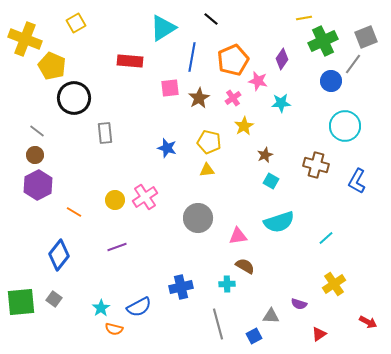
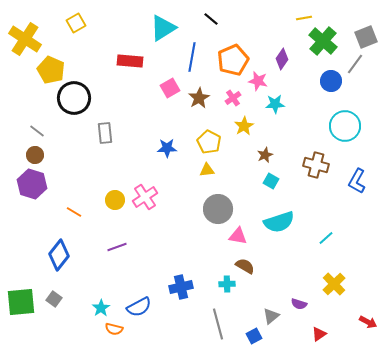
yellow cross at (25, 39): rotated 12 degrees clockwise
green cross at (323, 41): rotated 24 degrees counterclockwise
gray line at (353, 64): moved 2 px right
yellow pentagon at (52, 66): moved 1 px left, 4 px down
pink square at (170, 88): rotated 24 degrees counterclockwise
cyan star at (281, 103): moved 6 px left, 1 px down
yellow pentagon at (209, 142): rotated 15 degrees clockwise
blue star at (167, 148): rotated 18 degrees counterclockwise
purple hexagon at (38, 185): moved 6 px left, 1 px up; rotated 16 degrees counterclockwise
gray circle at (198, 218): moved 20 px right, 9 px up
pink triangle at (238, 236): rotated 18 degrees clockwise
yellow cross at (334, 284): rotated 10 degrees counterclockwise
gray triangle at (271, 316): rotated 42 degrees counterclockwise
